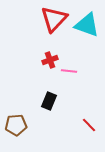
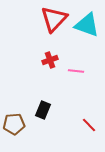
pink line: moved 7 px right
black rectangle: moved 6 px left, 9 px down
brown pentagon: moved 2 px left, 1 px up
